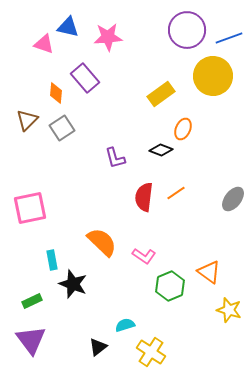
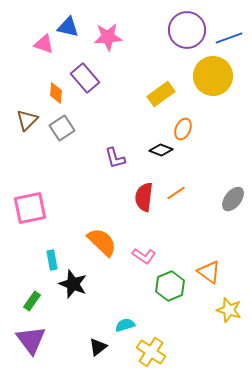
green rectangle: rotated 30 degrees counterclockwise
